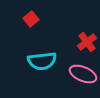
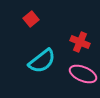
red cross: moved 7 px left; rotated 30 degrees counterclockwise
cyan semicircle: rotated 32 degrees counterclockwise
